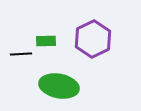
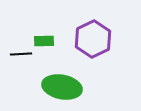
green rectangle: moved 2 px left
green ellipse: moved 3 px right, 1 px down
